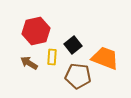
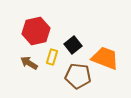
yellow rectangle: rotated 14 degrees clockwise
